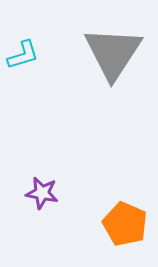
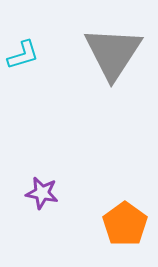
orange pentagon: rotated 12 degrees clockwise
